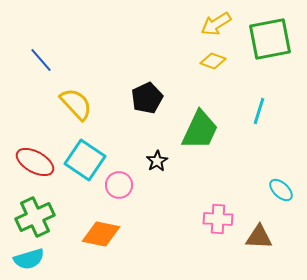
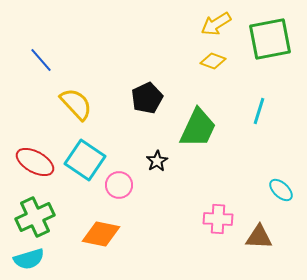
green trapezoid: moved 2 px left, 2 px up
